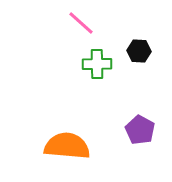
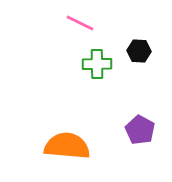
pink line: moved 1 px left; rotated 16 degrees counterclockwise
